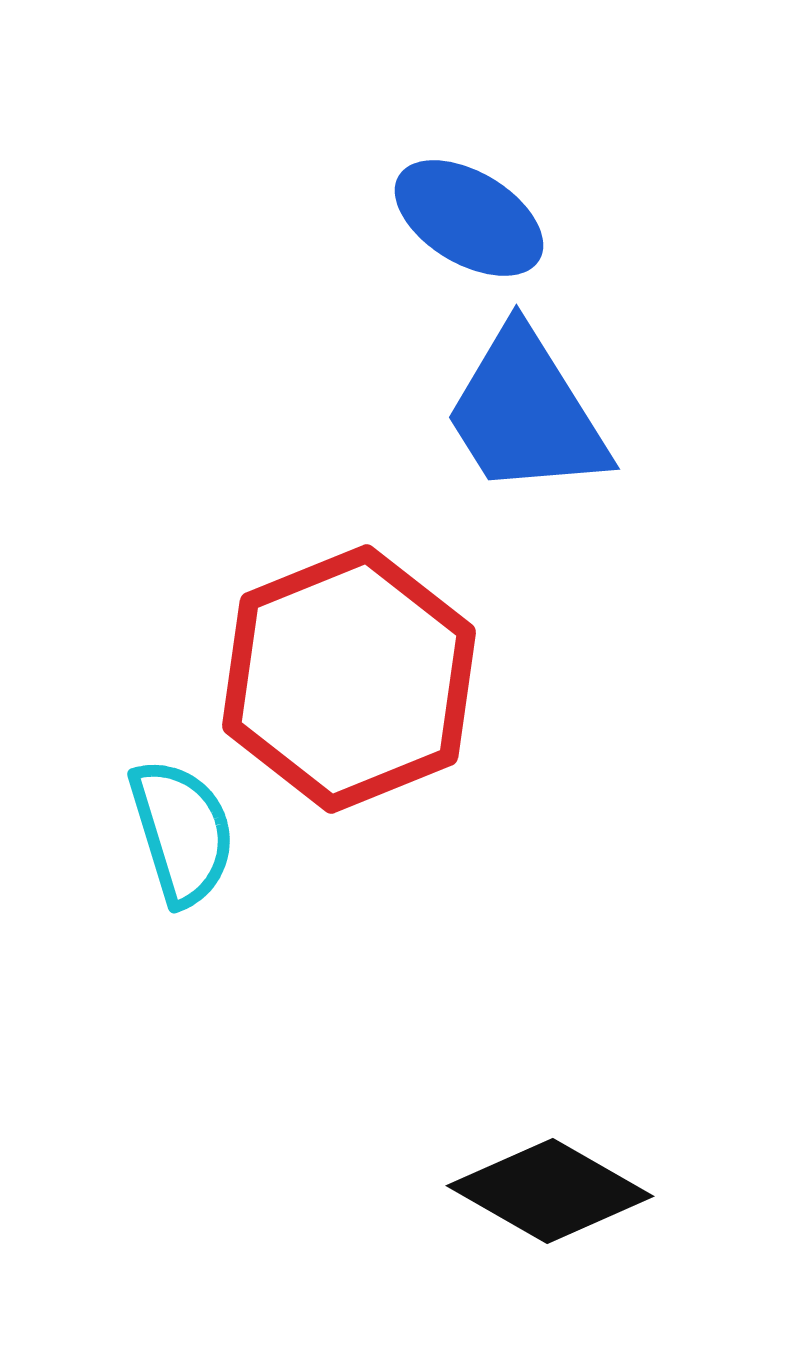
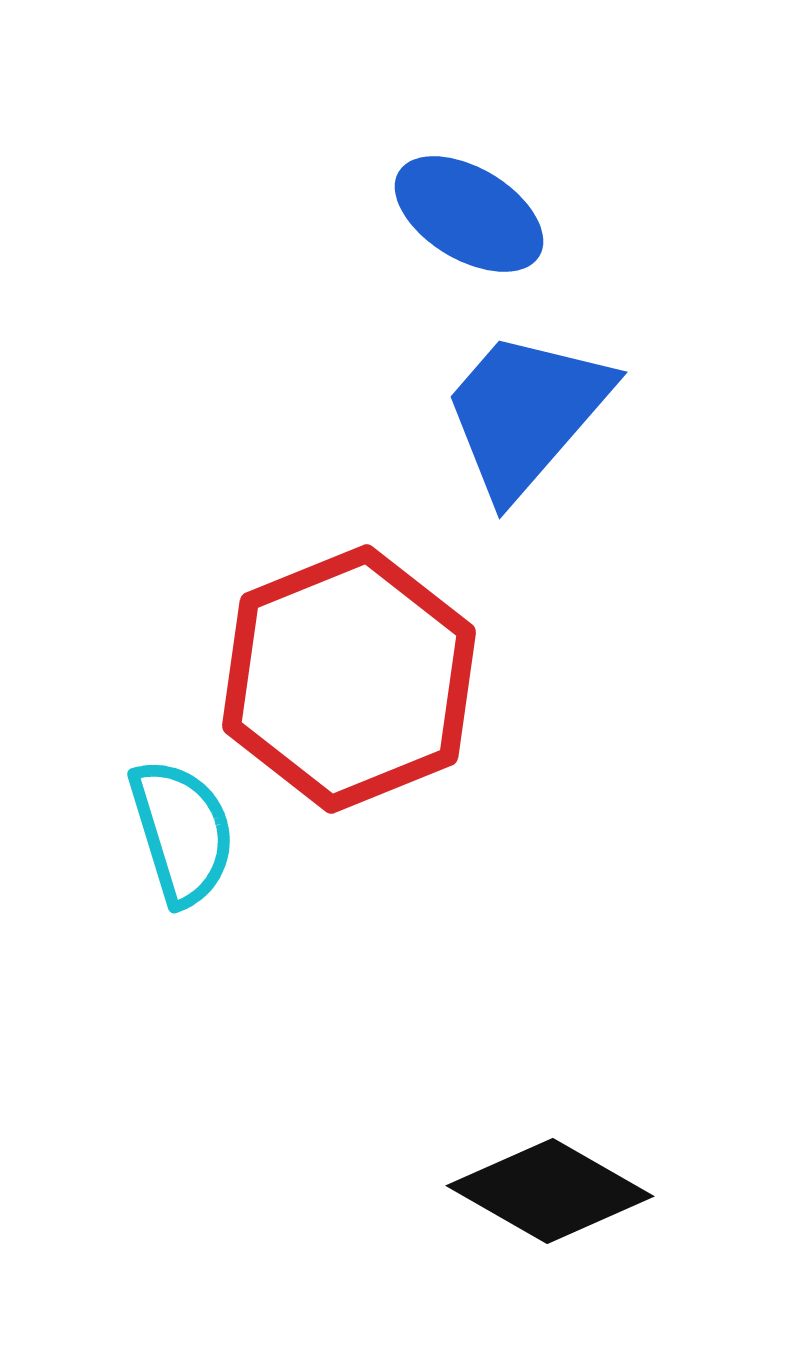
blue ellipse: moved 4 px up
blue trapezoid: rotated 73 degrees clockwise
